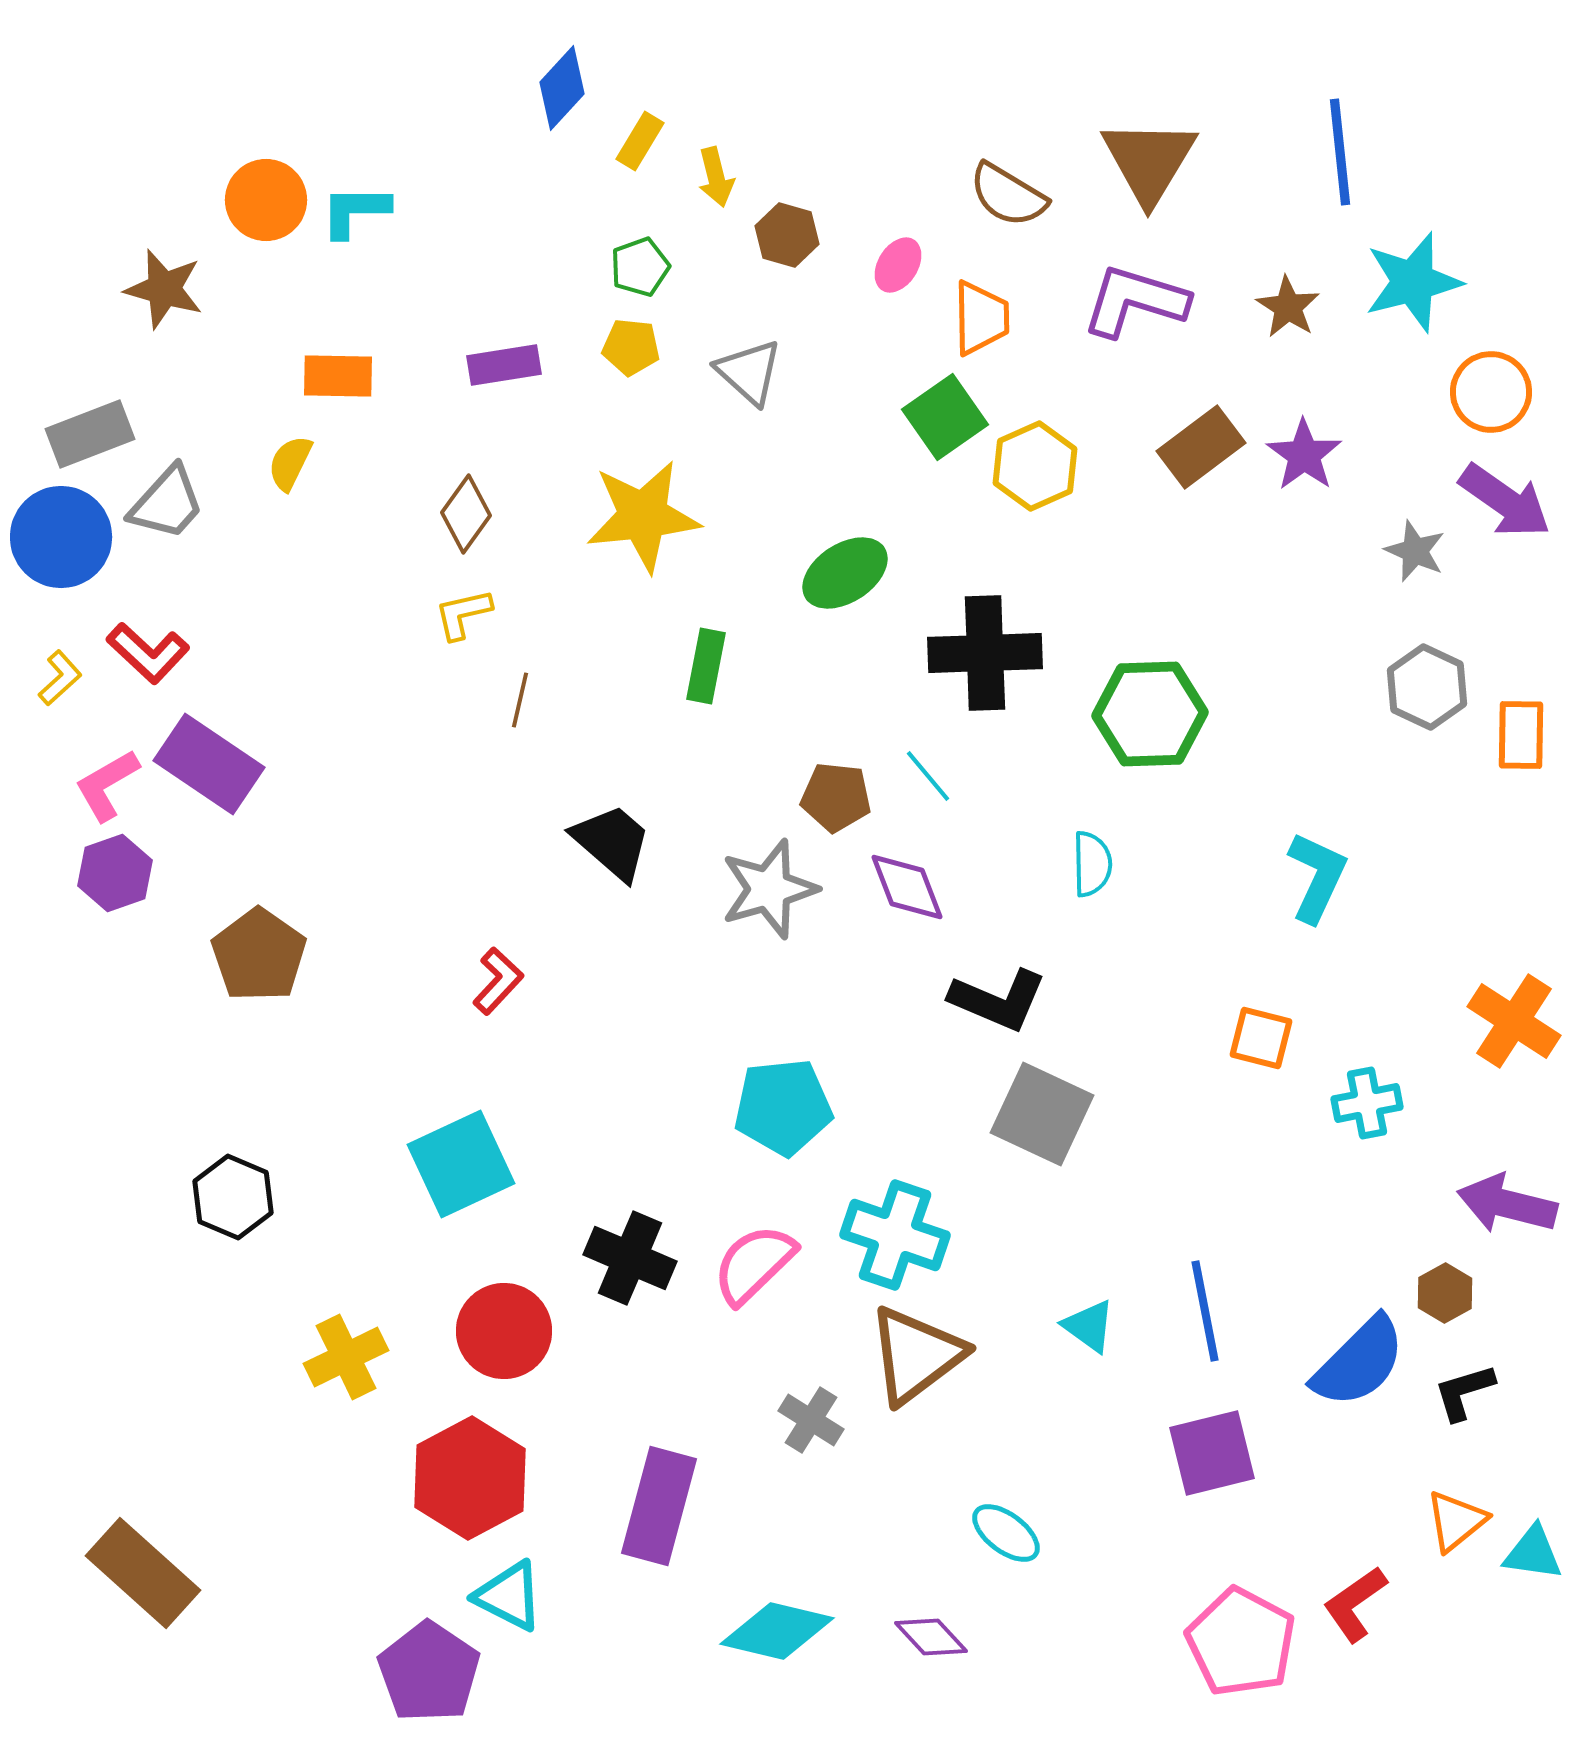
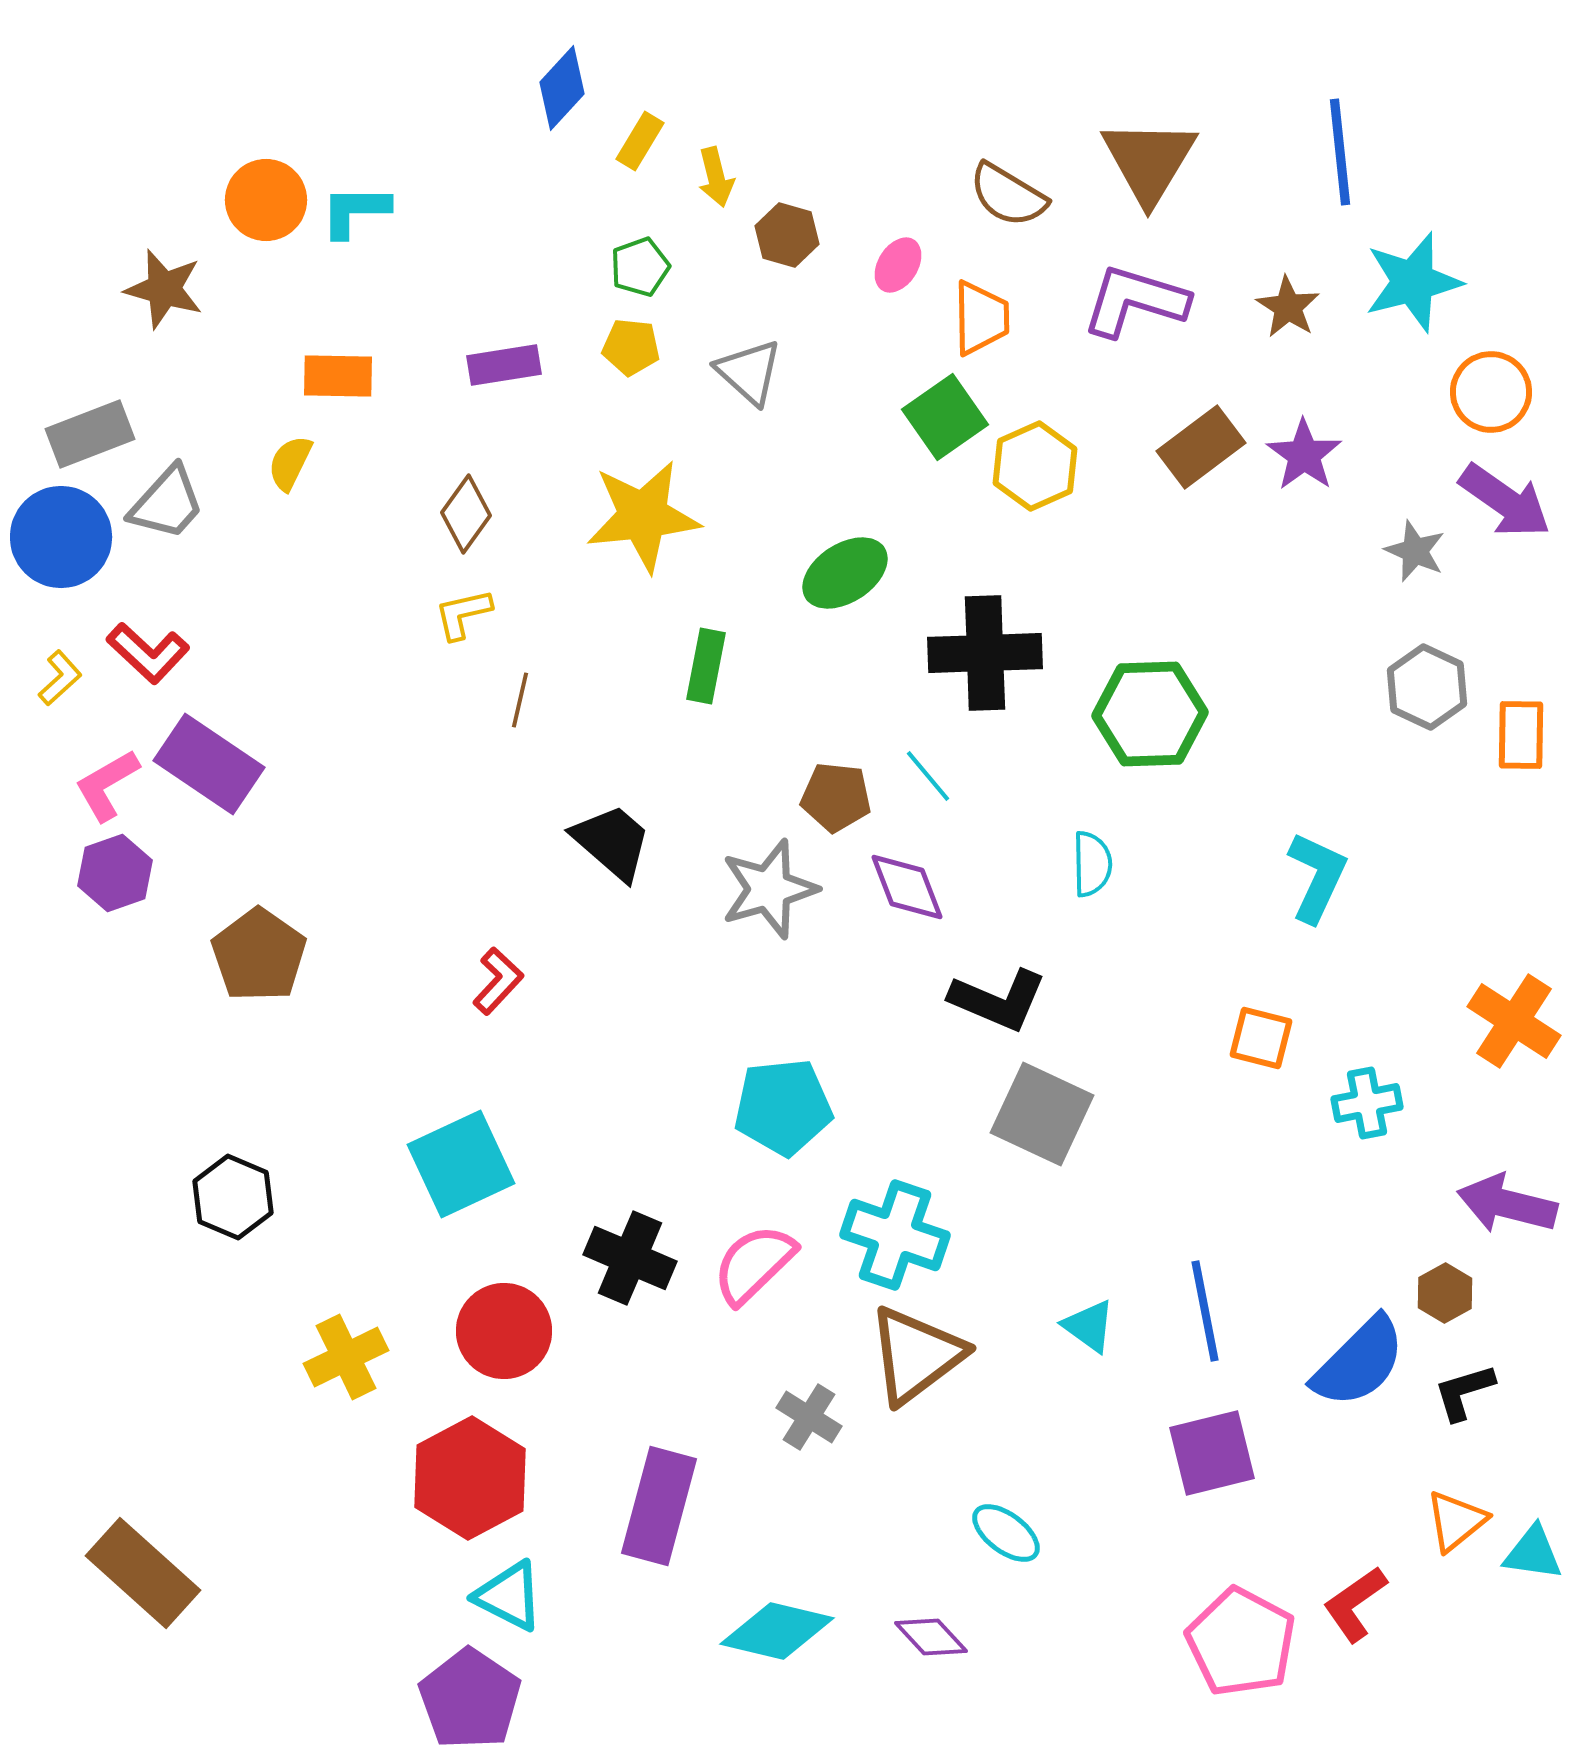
gray cross at (811, 1420): moved 2 px left, 3 px up
purple pentagon at (429, 1672): moved 41 px right, 27 px down
